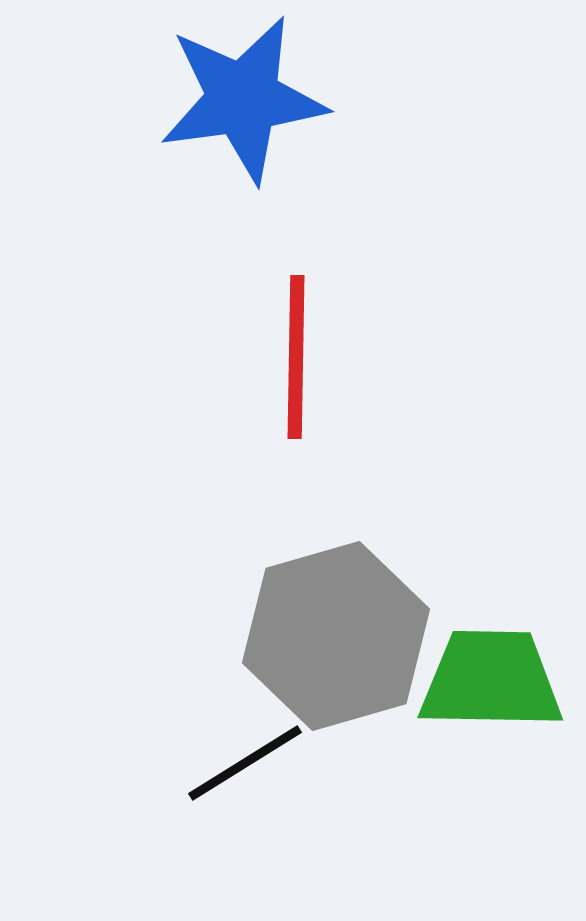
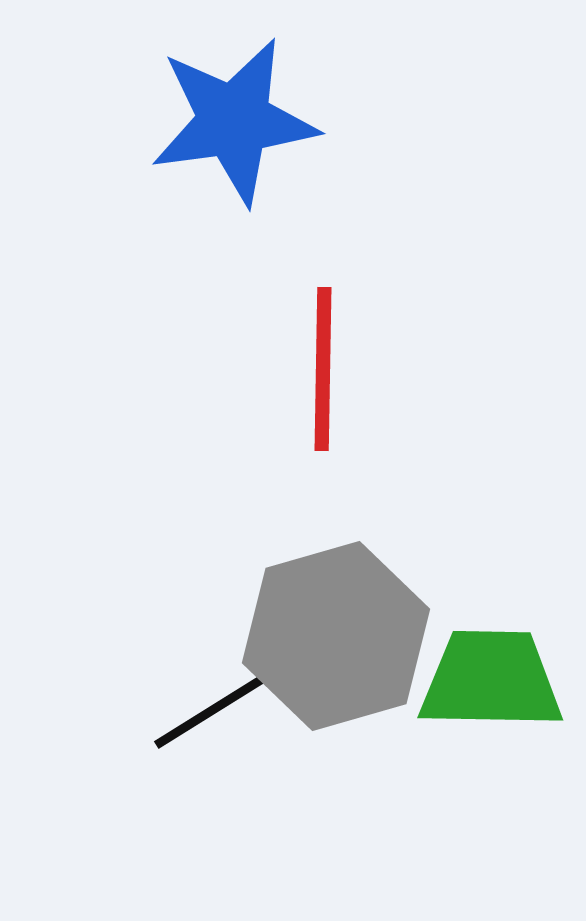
blue star: moved 9 px left, 22 px down
red line: moved 27 px right, 12 px down
black line: moved 34 px left, 52 px up
